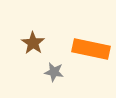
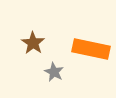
gray star: rotated 18 degrees clockwise
